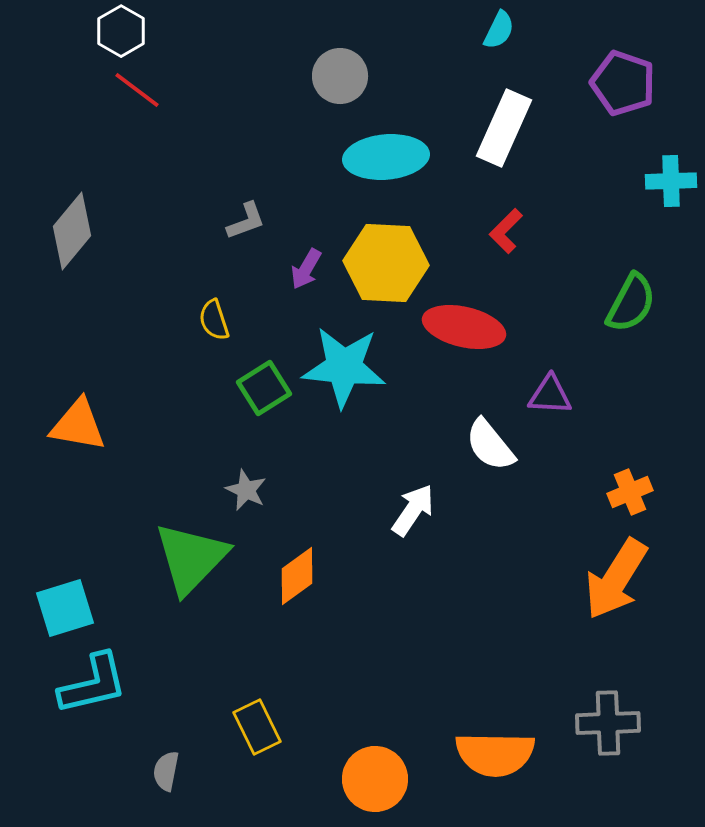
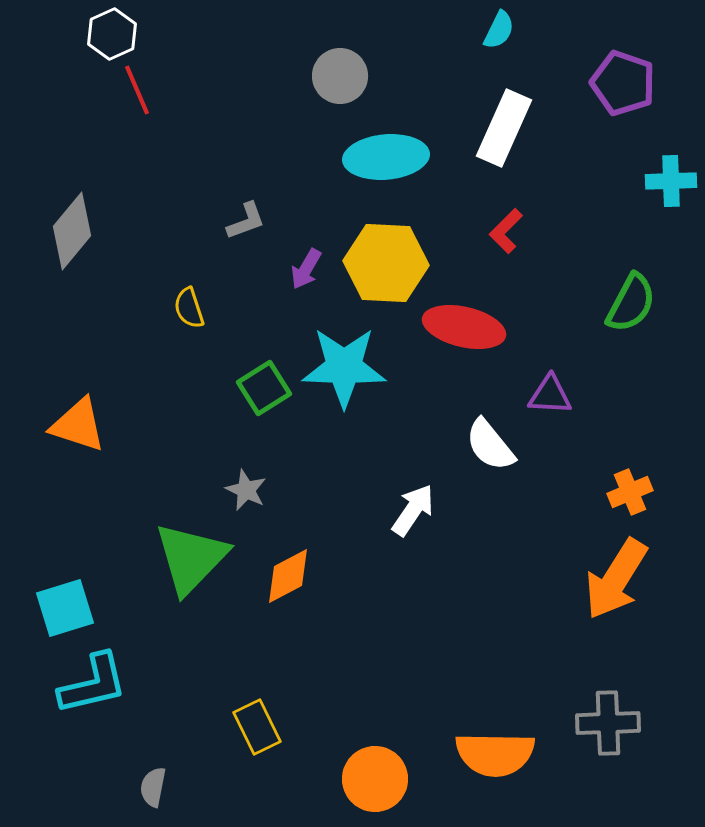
white hexagon: moved 9 px left, 3 px down; rotated 6 degrees clockwise
red line: rotated 30 degrees clockwise
yellow semicircle: moved 25 px left, 12 px up
cyan star: rotated 4 degrees counterclockwise
orange triangle: rotated 8 degrees clockwise
orange diamond: moved 9 px left; rotated 8 degrees clockwise
gray semicircle: moved 13 px left, 16 px down
